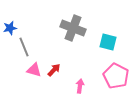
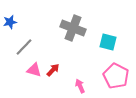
blue star: moved 6 px up
gray line: rotated 66 degrees clockwise
red arrow: moved 1 px left
pink arrow: rotated 32 degrees counterclockwise
